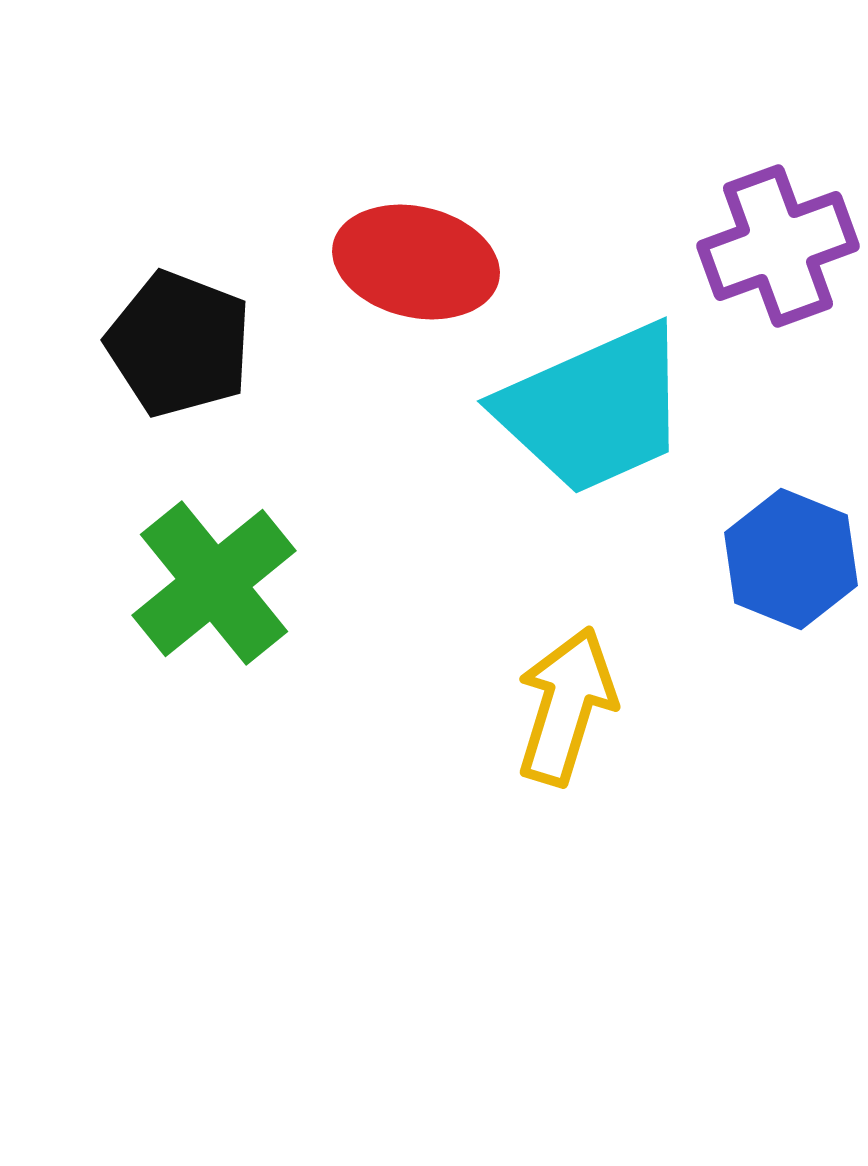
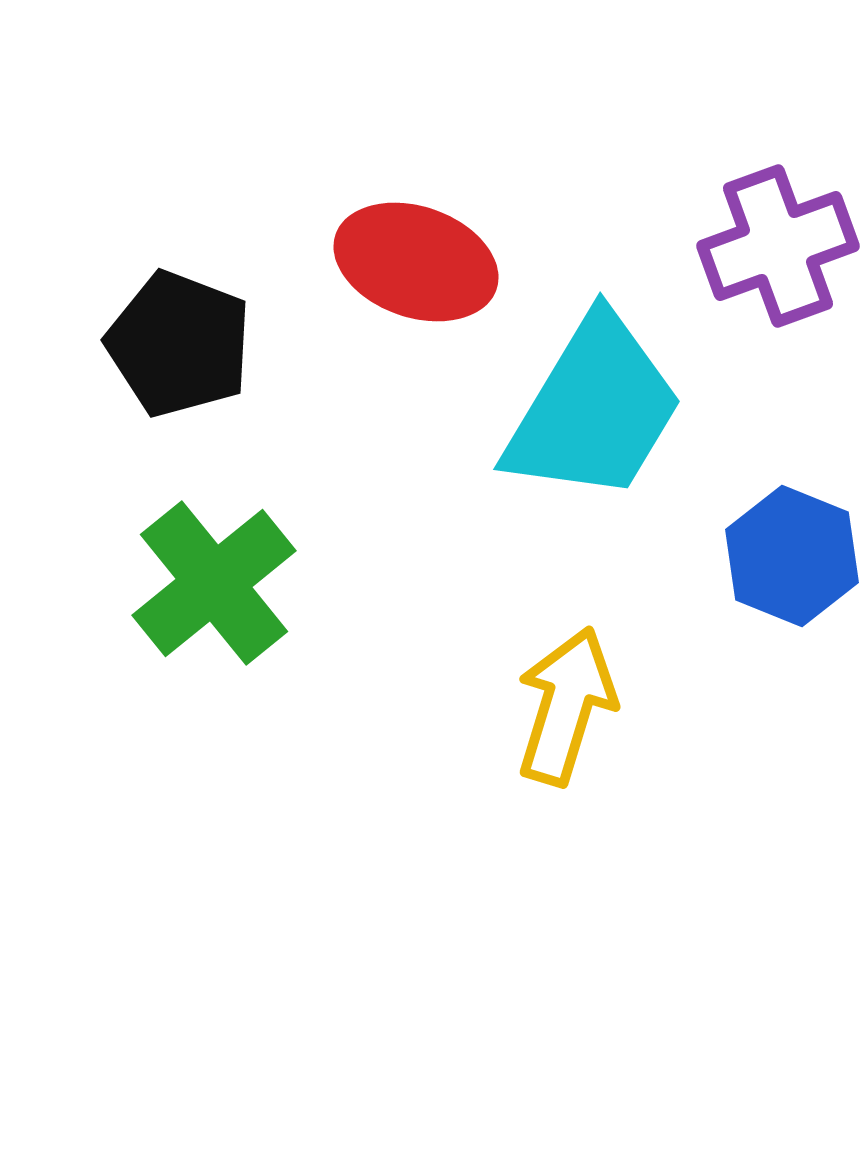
red ellipse: rotated 6 degrees clockwise
cyan trapezoid: rotated 35 degrees counterclockwise
blue hexagon: moved 1 px right, 3 px up
